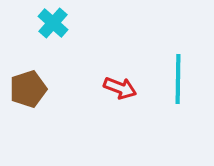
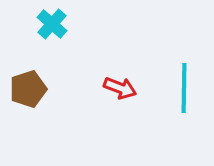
cyan cross: moved 1 px left, 1 px down
cyan line: moved 6 px right, 9 px down
